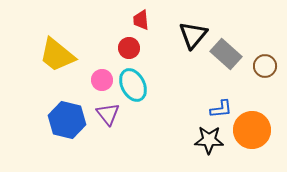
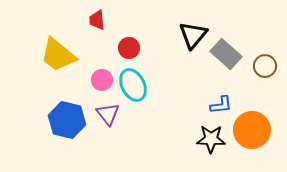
red trapezoid: moved 44 px left
yellow trapezoid: moved 1 px right
blue L-shape: moved 4 px up
black star: moved 2 px right, 1 px up
